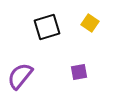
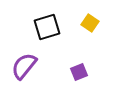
purple square: rotated 12 degrees counterclockwise
purple semicircle: moved 4 px right, 10 px up
